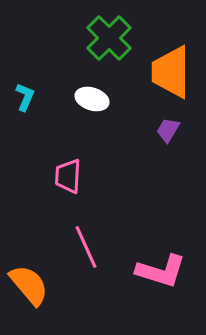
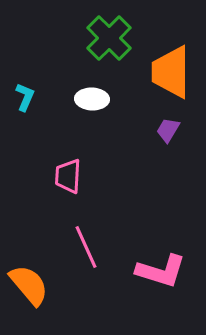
white ellipse: rotated 16 degrees counterclockwise
